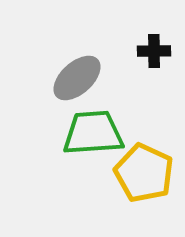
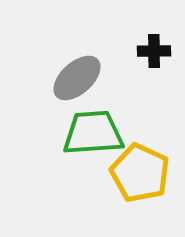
yellow pentagon: moved 4 px left
